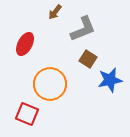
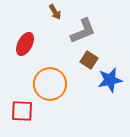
brown arrow: rotated 70 degrees counterclockwise
gray L-shape: moved 2 px down
brown square: moved 1 px right, 1 px down
red square: moved 5 px left, 3 px up; rotated 20 degrees counterclockwise
